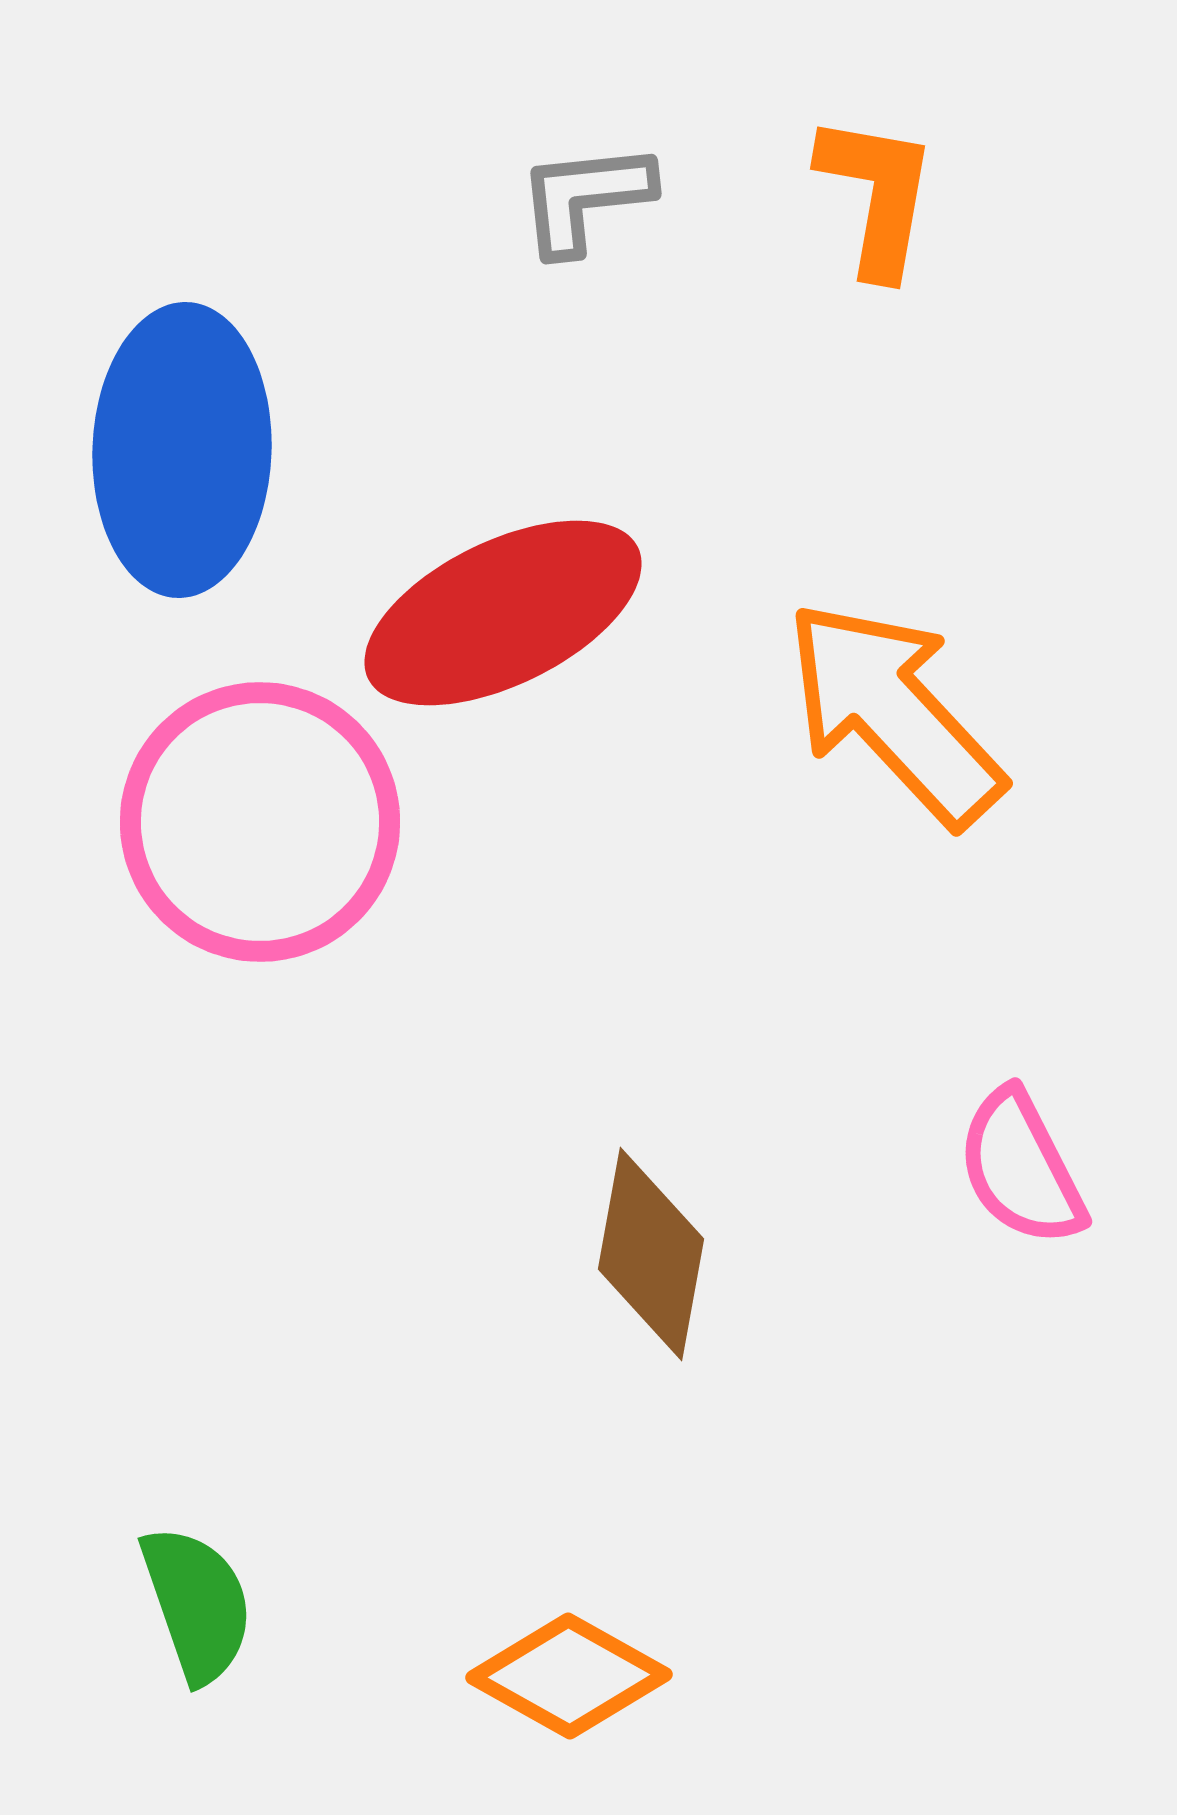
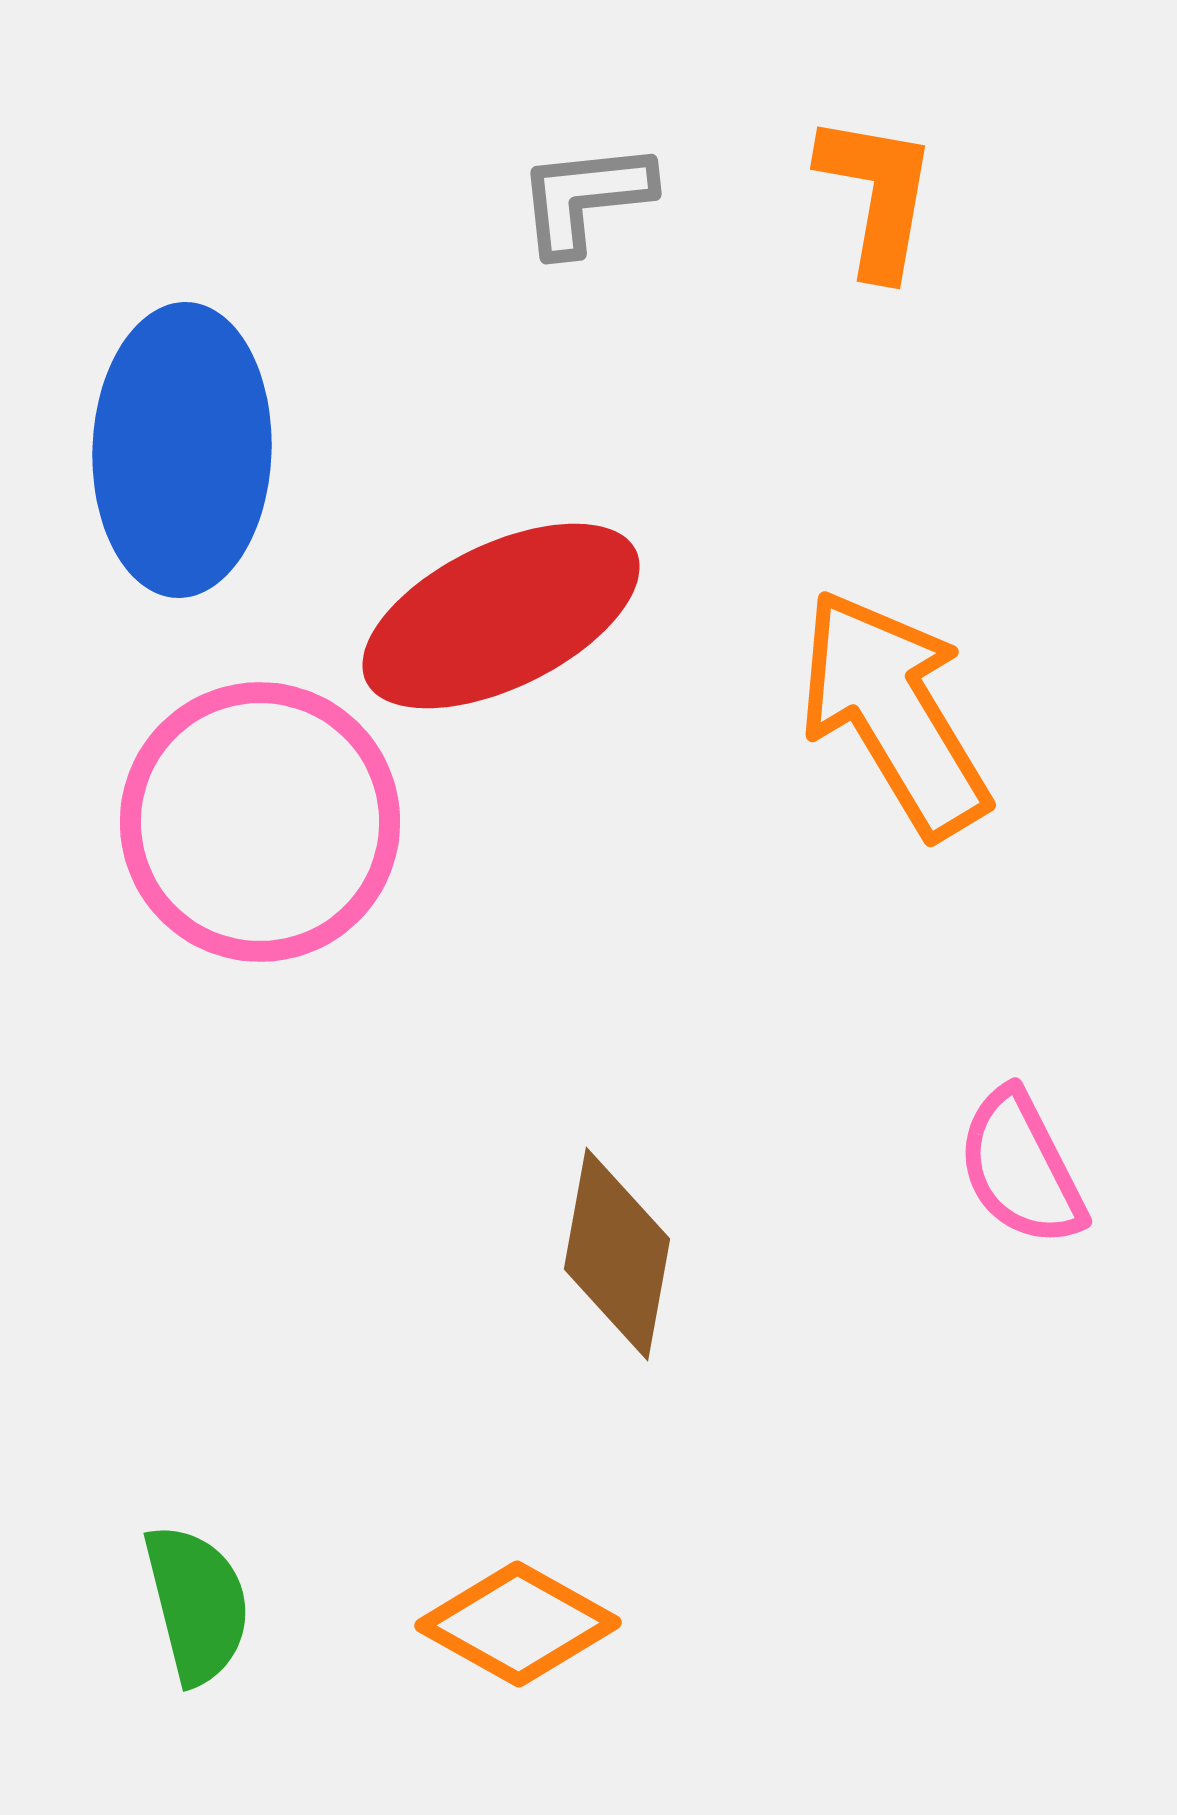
red ellipse: moved 2 px left, 3 px down
orange arrow: rotated 12 degrees clockwise
brown diamond: moved 34 px left
green semicircle: rotated 5 degrees clockwise
orange diamond: moved 51 px left, 52 px up
